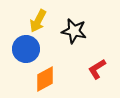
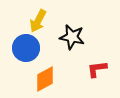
black star: moved 2 px left, 6 px down
blue circle: moved 1 px up
red L-shape: rotated 25 degrees clockwise
